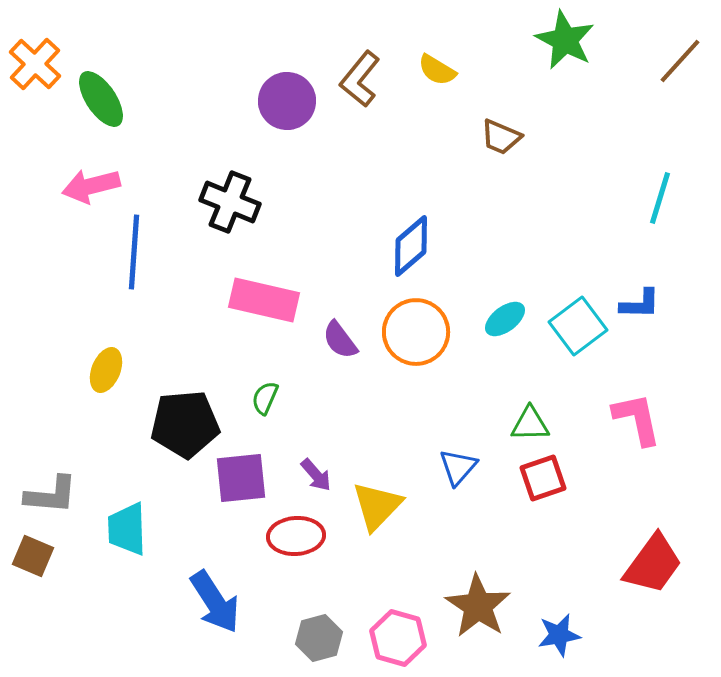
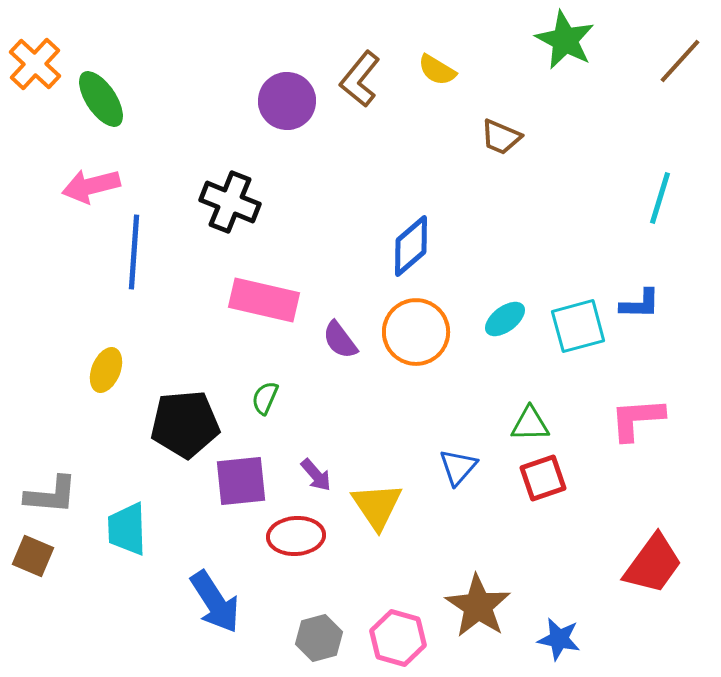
cyan square: rotated 22 degrees clockwise
pink L-shape: rotated 82 degrees counterclockwise
purple square: moved 3 px down
yellow triangle: rotated 18 degrees counterclockwise
blue star: moved 4 px down; rotated 21 degrees clockwise
